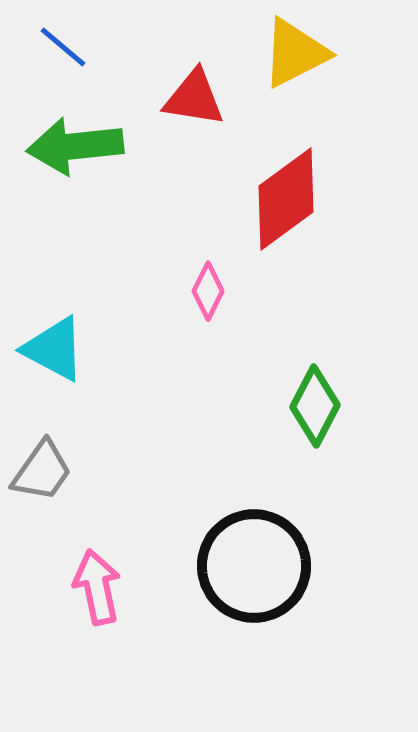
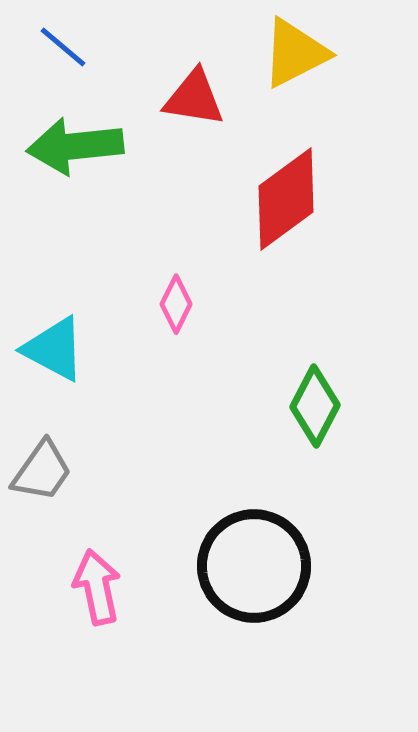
pink diamond: moved 32 px left, 13 px down
